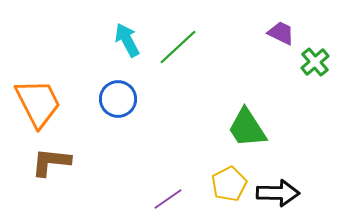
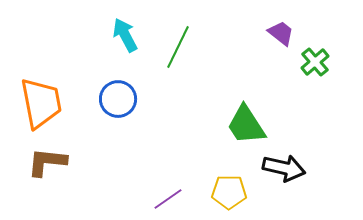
purple trapezoid: rotated 12 degrees clockwise
cyan arrow: moved 2 px left, 5 px up
green line: rotated 21 degrees counterclockwise
orange trapezoid: moved 3 px right; rotated 16 degrees clockwise
green trapezoid: moved 1 px left, 3 px up
brown L-shape: moved 4 px left
yellow pentagon: moved 8 px down; rotated 28 degrees clockwise
black arrow: moved 6 px right, 25 px up; rotated 12 degrees clockwise
